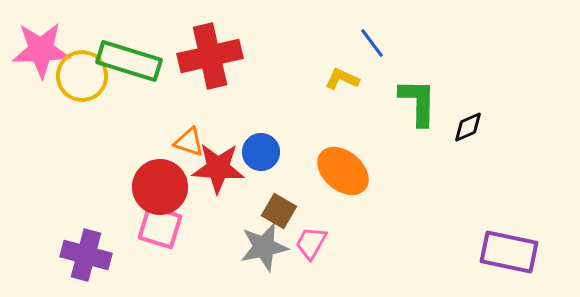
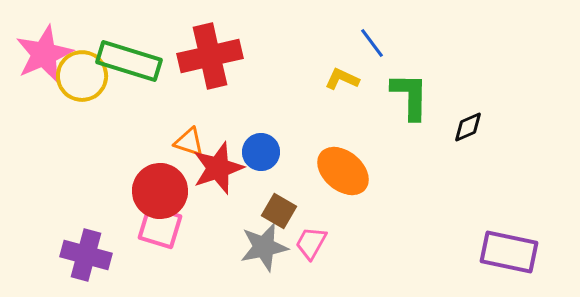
pink star: moved 3 px right, 4 px down; rotated 22 degrees counterclockwise
green L-shape: moved 8 px left, 6 px up
red star: rotated 22 degrees counterclockwise
red circle: moved 4 px down
